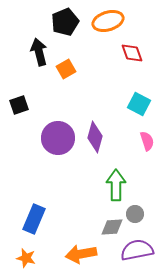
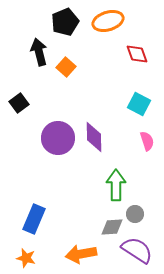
red diamond: moved 5 px right, 1 px down
orange square: moved 2 px up; rotated 18 degrees counterclockwise
black square: moved 2 px up; rotated 18 degrees counterclockwise
purple diamond: moved 1 px left; rotated 16 degrees counterclockwise
purple semicircle: rotated 44 degrees clockwise
